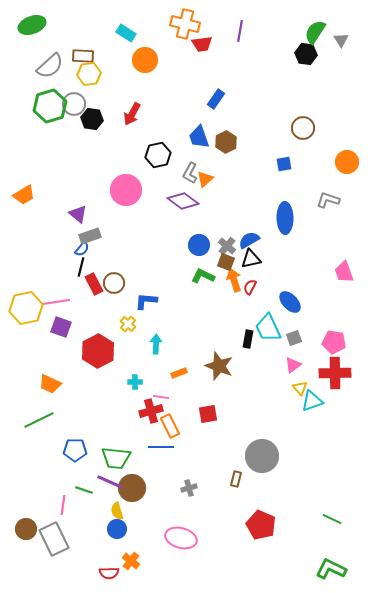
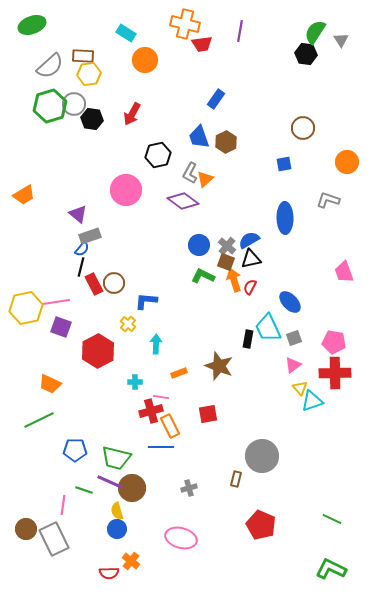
green trapezoid at (116, 458): rotated 8 degrees clockwise
